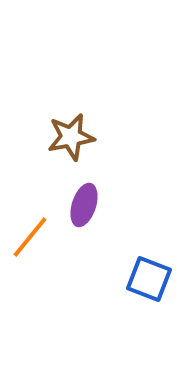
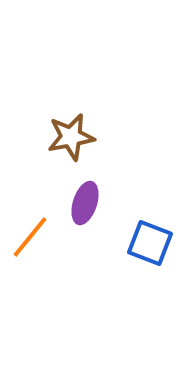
purple ellipse: moved 1 px right, 2 px up
blue square: moved 1 px right, 36 px up
